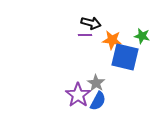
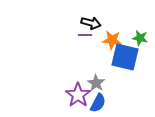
green star: moved 2 px left, 2 px down
blue semicircle: moved 2 px down
